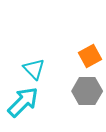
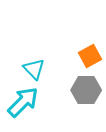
gray hexagon: moved 1 px left, 1 px up
